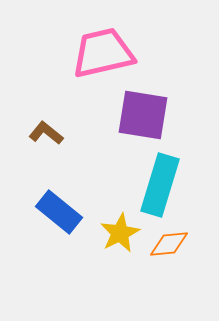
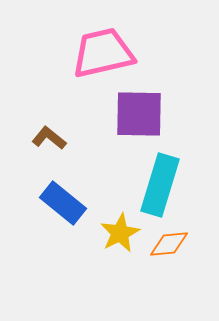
purple square: moved 4 px left, 1 px up; rotated 8 degrees counterclockwise
brown L-shape: moved 3 px right, 5 px down
blue rectangle: moved 4 px right, 9 px up
